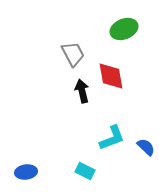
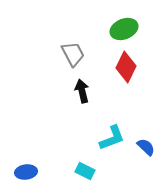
red diamond: moved 15 px right, 9 px up; rotated 36 degrees clockwise
